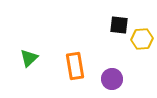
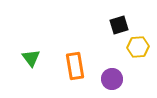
black square: rotated 24 degrees counterclockwise
yellow hexagon: moved 4 px left, 8 px down
green triangle: moved 2 px right; rotated 24 degrees counterclockwise
